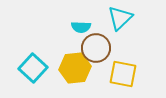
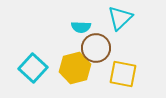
yellow hexagon: rotated 8 degrees counterclockwise
